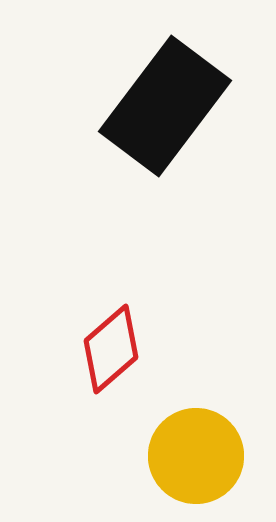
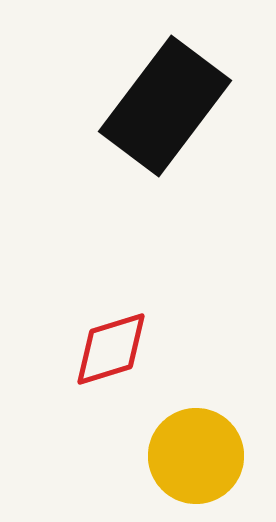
red diamond: rotated 24 degrees clockwise
